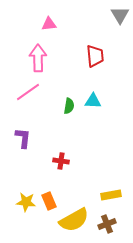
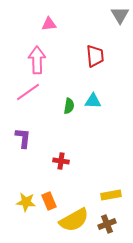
pink arrow: moved 1 px left, 2 px down
